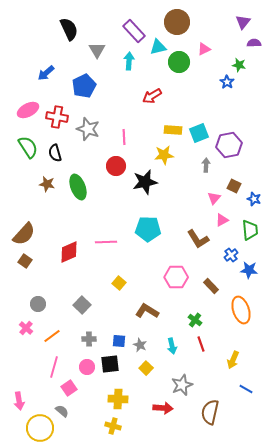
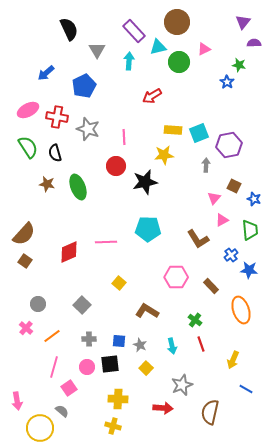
pink arrow at (19, 401): moved 2 px left
